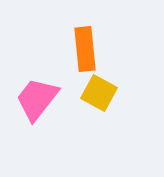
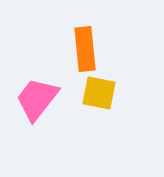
yellow square: rotated 18 degrees counterclockwise
